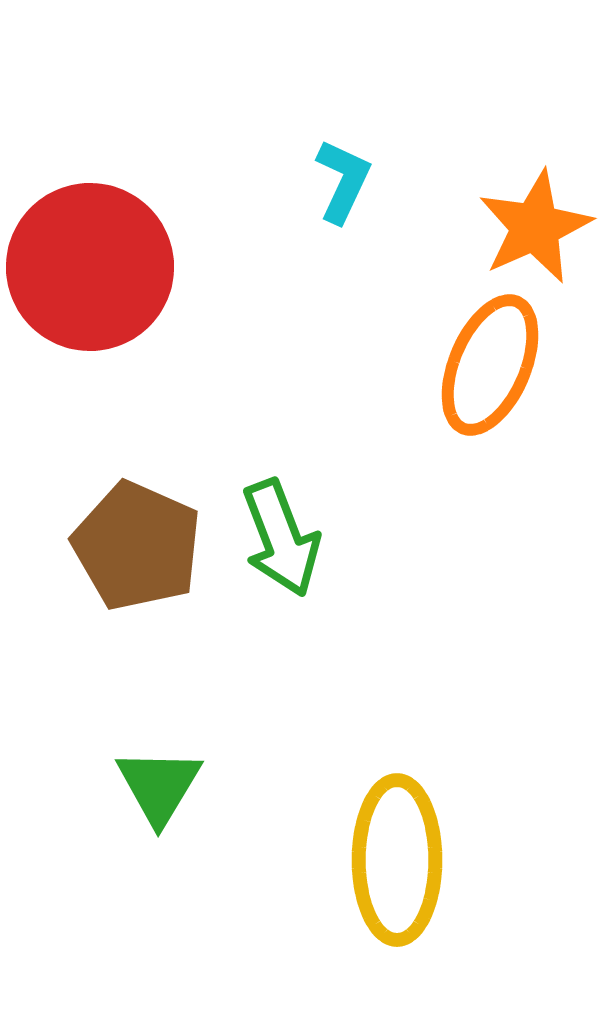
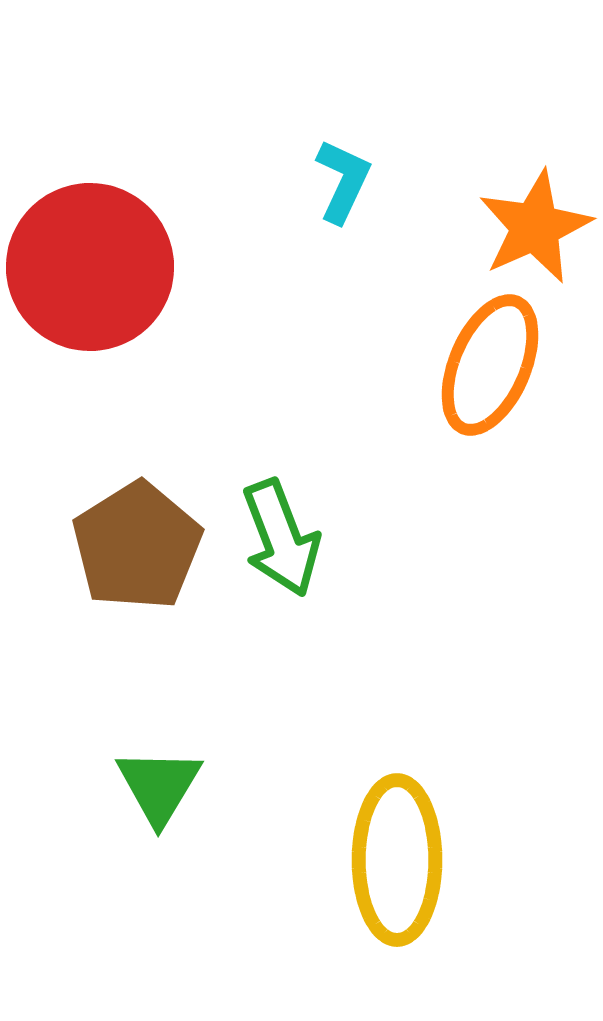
brown pentagon: rotated 16 degrees clockwise
